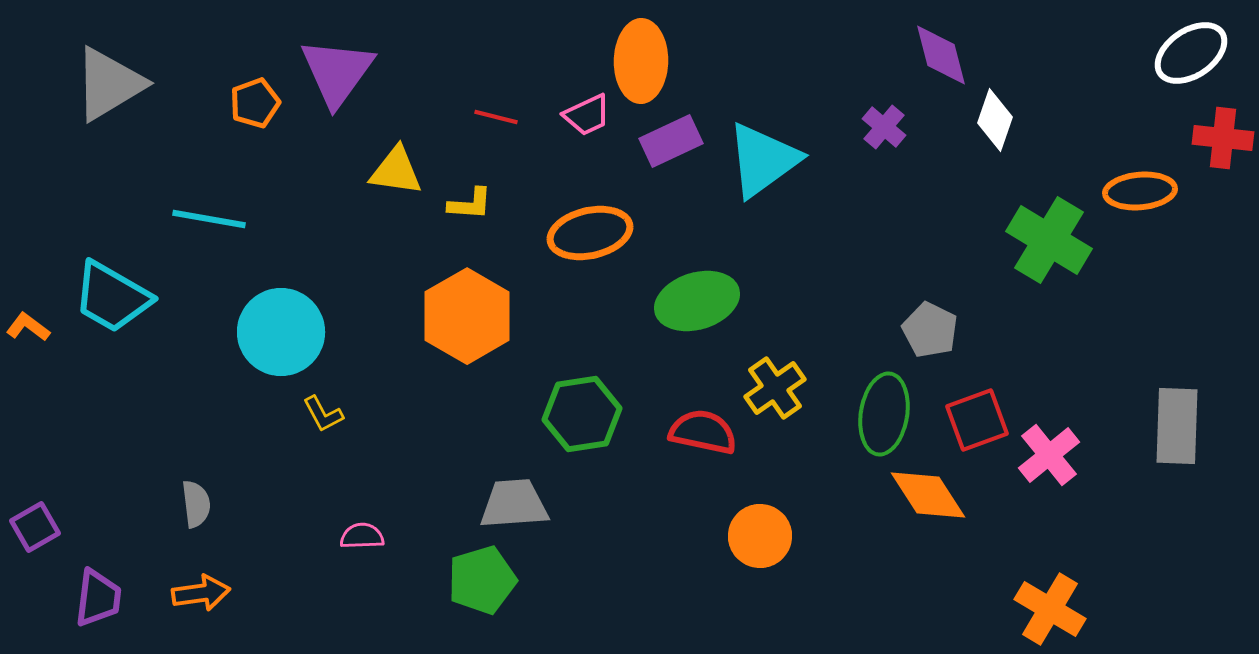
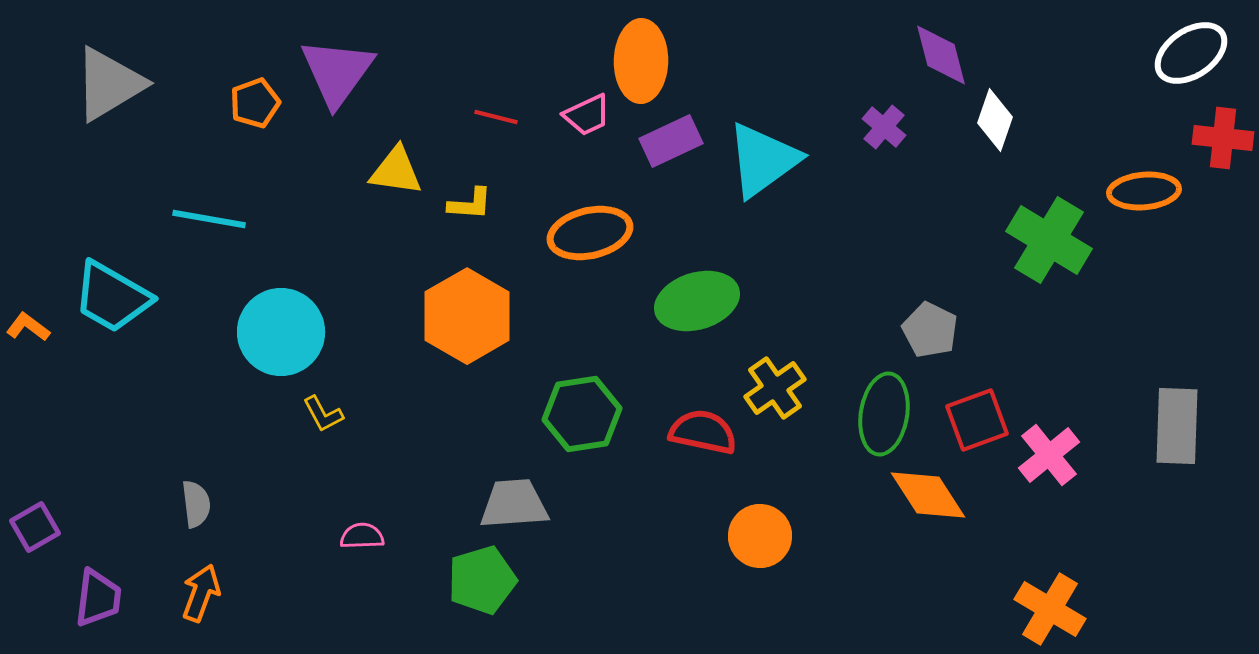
orange ellipse at (1140, 191): moved 4 px right
orange arrow at (201, 593): rotated 62 degrees counterclockwise
